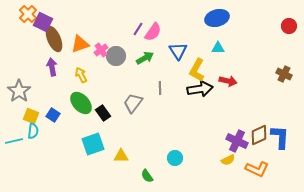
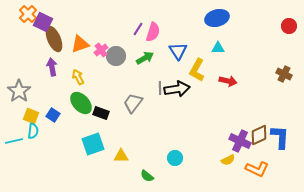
pink semicircle: rotated 18 degrees counterclockwise
yellow arrow: moved 3 px left, 2 px down
black arrow: moved 23 px left
black rectangle: moved 2 px left; rotated 35 degrees counterclockwise
purple cross: moved 3 px right
green semicircle: rotated 16 degrees counterclockwise
